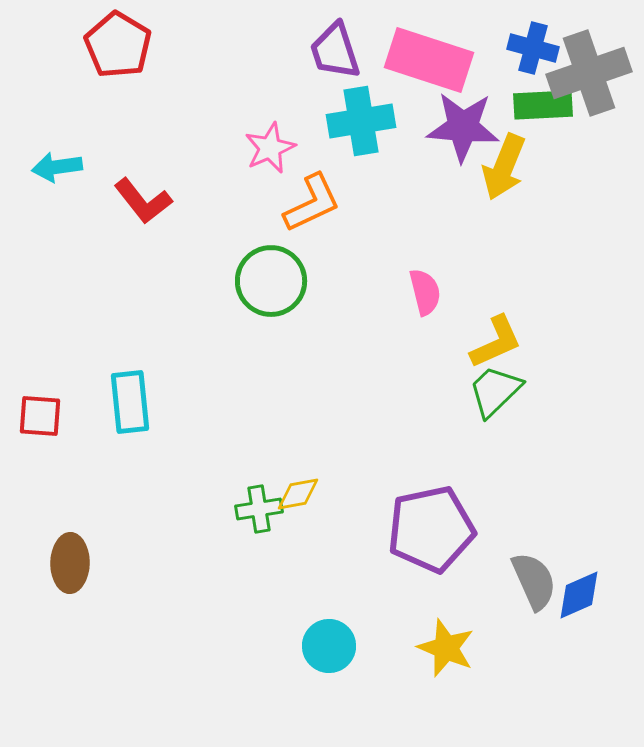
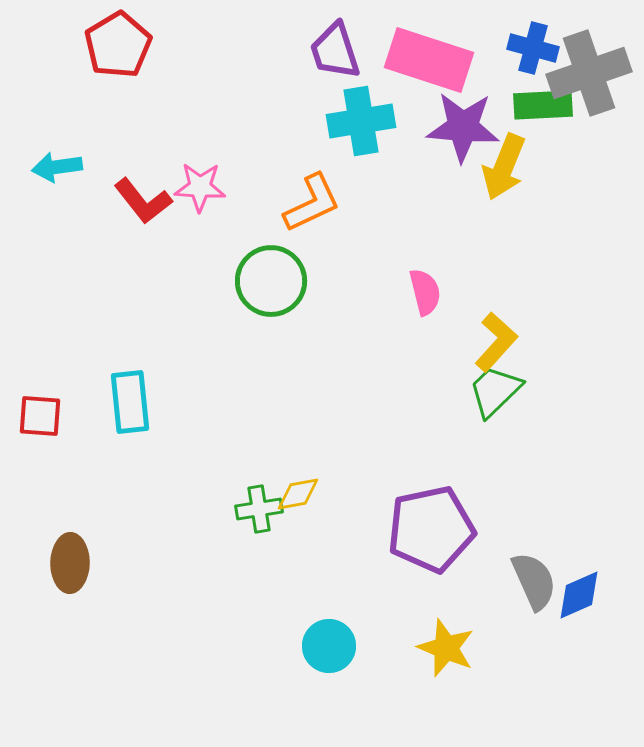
red pentagon: rotated 10 degrees clockwise
pink star: moved 70 px left, 39 px down; rotated 27 degrees clockwise
yellow L-shape: rotated 24 degrees counterclockwise
